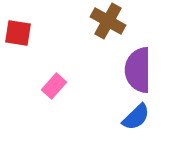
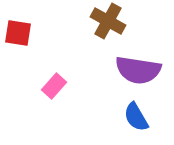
purple semicircle: rotated 81 degrees counterclockwise
blue semicircle: rotated 104 degrees clockwise
